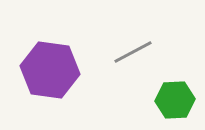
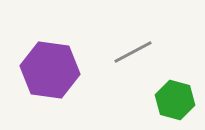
green hexagon: rotated 18 degrees clockwise
